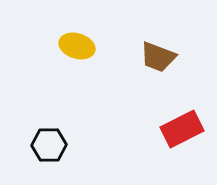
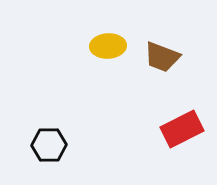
yellow ellipse: moved 31 px right; rotated 20 degrees counterclockwise
brown trapezoid: moved 4 px right
